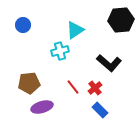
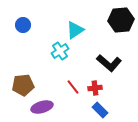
cyan cross: rotated 18 degrees counterclockwise
brown pentagon: moved 6 px left, 2 px down
red cross: rotated 32 degrees clockwise
